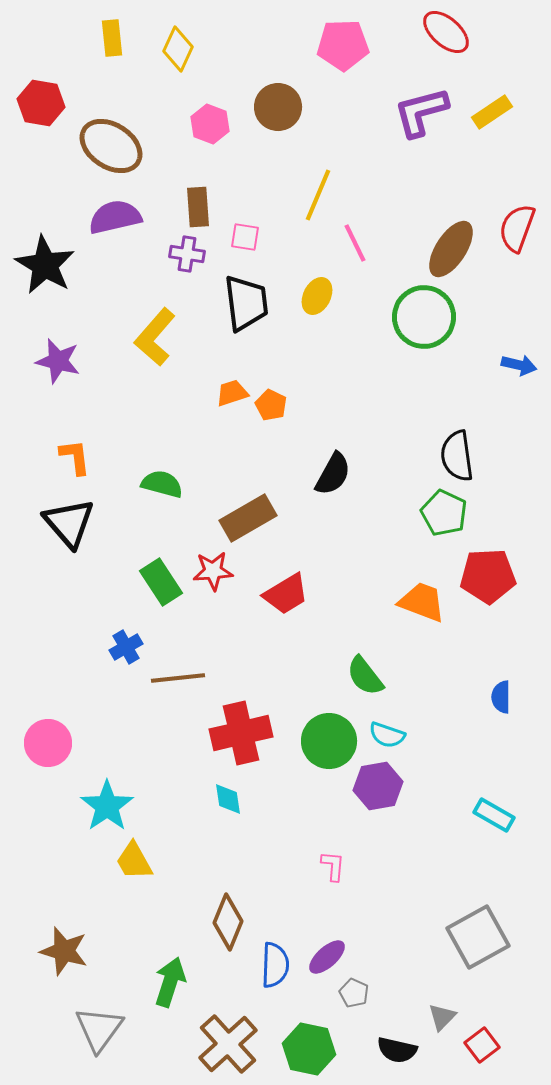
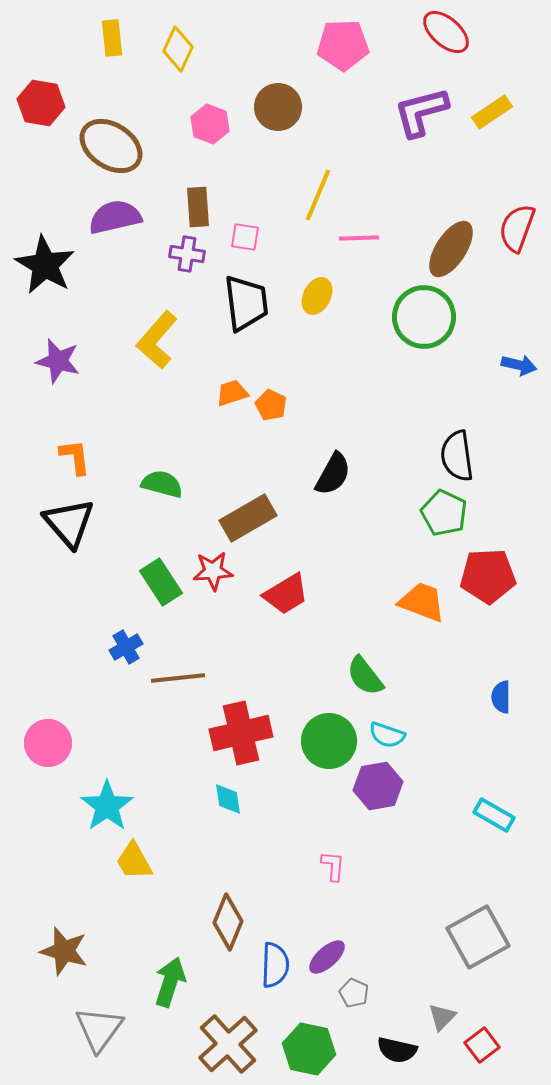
pink line at (355, 243): moved 4 px right, 5 px up; rotated 66 degrees counterclockwise
yellow L-shape at (155, 337): moved 2 px right, 3 px down
